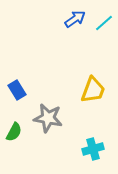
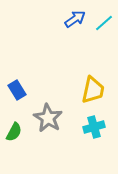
yellow trapezoid: rotated 8 degrees counterclockwise
gray star: rotated 20 degrees clockwise
cyan cross: moved 1 px right, 22 px up
